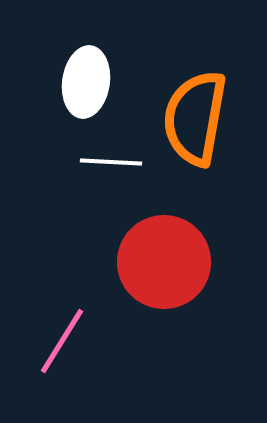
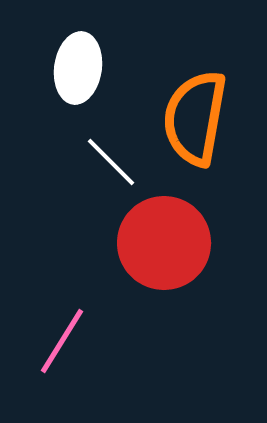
white ellipse: moved 8 px left, 14 px up
white line: rotated 42 degrees clockwise
red circle: moved 19 px up
